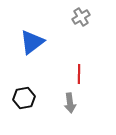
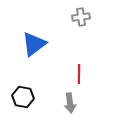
gray cross: rotated 24 degrees clockwise
blue triangle: moved 2 px right, 2 px down
black hexagon: moved 1 px left, 1 px up; rotated 20 degrees clockwise
